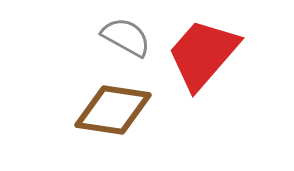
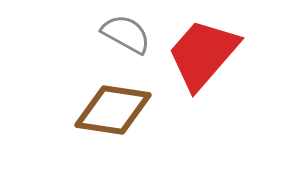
gray semicircle: moved 3 px up
